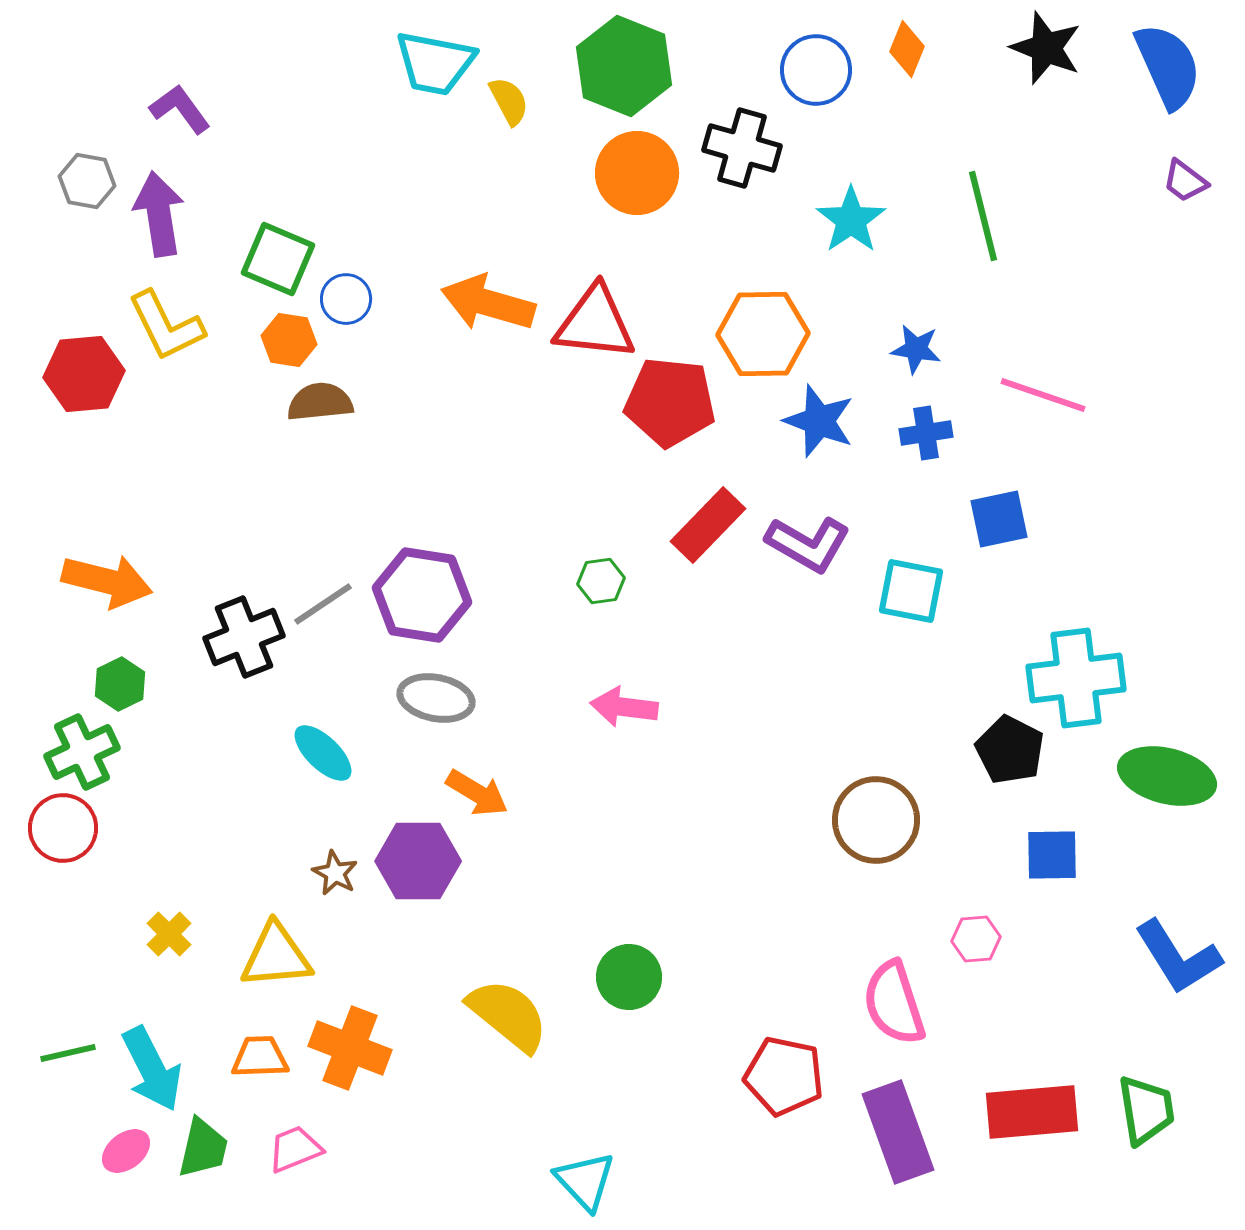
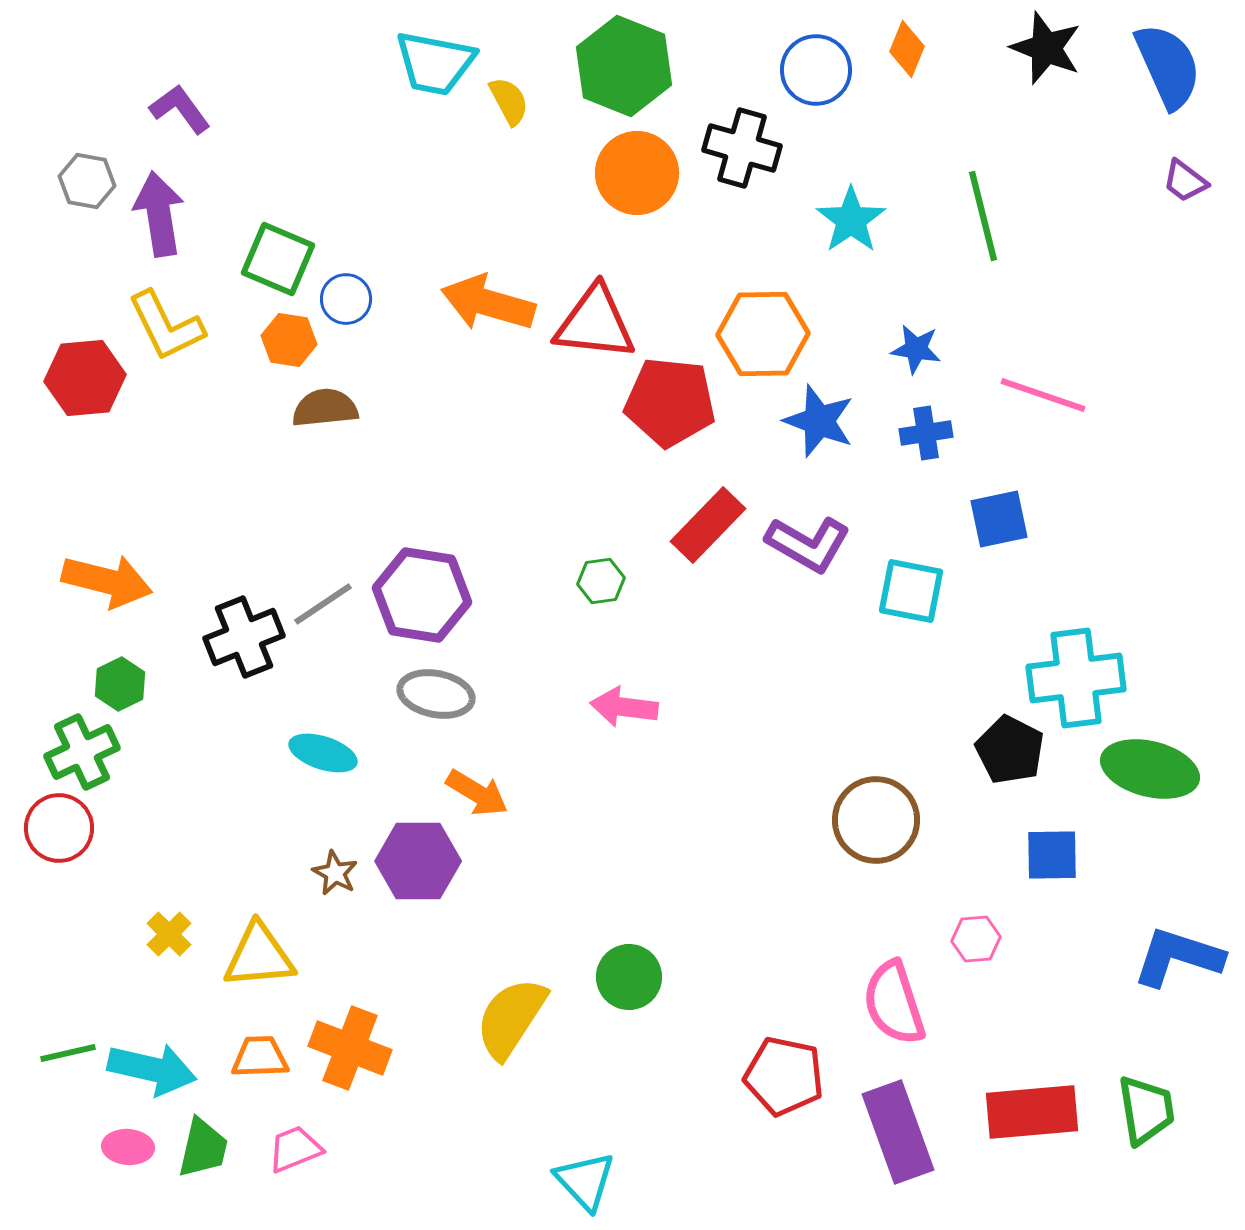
red hexagon at (84, 374): moved 1 px right, 4 px down
brown semicircle at (320, 402): moved 5 px right, 6 px down
gray ellipse at (436, 698): moved 4 px up
cyan ellipse at (323, 753): rotated 26 degrees counterclockwise
green ellipse at (1167, 776): moved 17 px left, 7 px up
red circle at (63, 828): moved 4 px left
yellow triangle at (276, 956): moved 17 px left
blue L-shape at (1178, 957): rotated 140 degrees clockwise
yellow semicircle at (508, 1015): moved 3 px right, 3 px down; rotated 96 degrees counterclockwise
cyan arrow at (152, 1069): rotated 50 degrees counterclockwise
pink ellipse at (126, 1151): moved 2 px right, 4 px up; rotated 42 degrees clockwise
